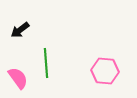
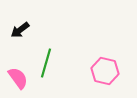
green line: rotated 20 degrees clockwise
pink hexagon: rotated 8 degrees clockwise
